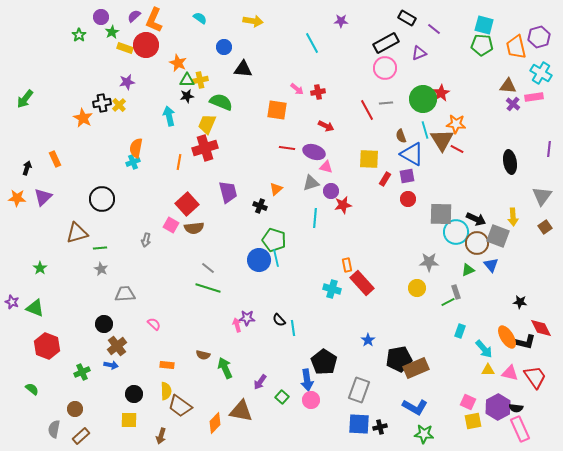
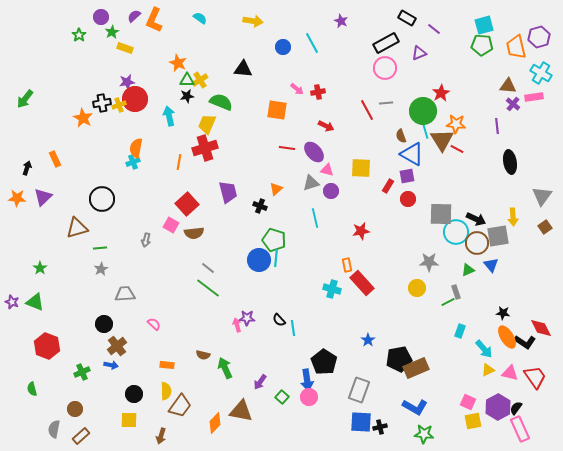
purple star at (341, 21): rotated 24 degrees clockwise
cyan square at (484, 25): rotated 30 degrees counterclockwise
red circle at (146, 45): moved 11 px left, 54 px down
blue circle at (224, 47): moved 59 px right
yellow cross at (200, 80): rotated 21 degrees counterclockwise
green circle at (423, 99): moved 12 px down
yellow cross at (119, 105): rotated 24 degrees clockwise
purple line at (549, 149): moved 52 px left, 23 px up; rotated 14 degrees counterclockwise
purple ellipse at (314, 152): rotated 30 degrees clockwise
yellow square at (369, 159): moved 8 px left, 9 px down
pink triangle at (326, 167): moved 1 px right, 3 px down
red rectangle at (385, 179): moved 3 px right, 7 px down
red star at (343, 205): moved 18 px right, 26 px down
cyan line at (315, 218): rotated 18 degrees counterclockwise
brown semicircle at (194, 228): moved 5 px down
brown triangle at (77, 233): moved 5 px up
gray square at (498, 236): rotated 30 degrees counterclockwise
cyan line at (276, 258): rotated 18 degrees clockwise
gray star at (101, 269): rotated 16 degrees clockwise
green line at (208, 288): rotated 20 degrees clockwise
black star at (520, 302): moved 17 px left, 11 px down
green triangle at (35, 308): moved 6 px up
black L-shape at (525, 342): rotated 20 degrees clockwise
yellow triangle at (488, 370): rotated 24 degrees counterclockwise
green semicircle at (32, 389): rotated 144 degrees counterclockwise
pink circle at (311, 400): moved 2 px left, 3 px up
brown trapezoid at (180, 406): rotated 90 degrees counterclockwise
black semicircle at (516, 408): rotated 120 degrees clockwise
blue square at (359, 424): moved 2 px right, 2 px up
